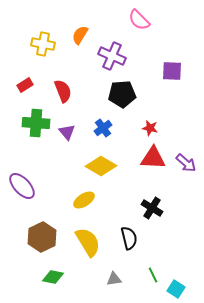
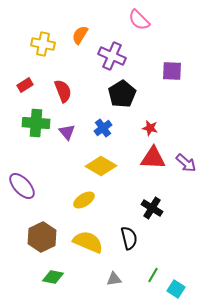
black pentagon: rotated 28 degrees counterclockwise
yellow semicircle: rotated 36 degrees counterclockwise
green line: rotated 56 degrees clockwise
